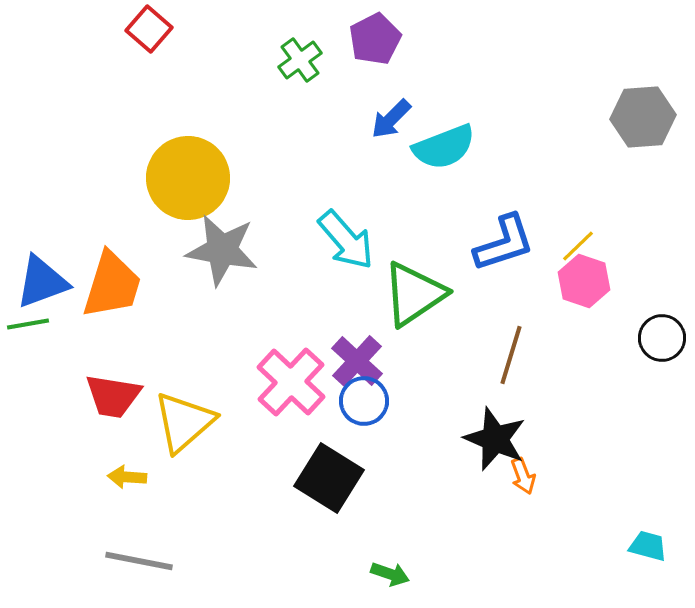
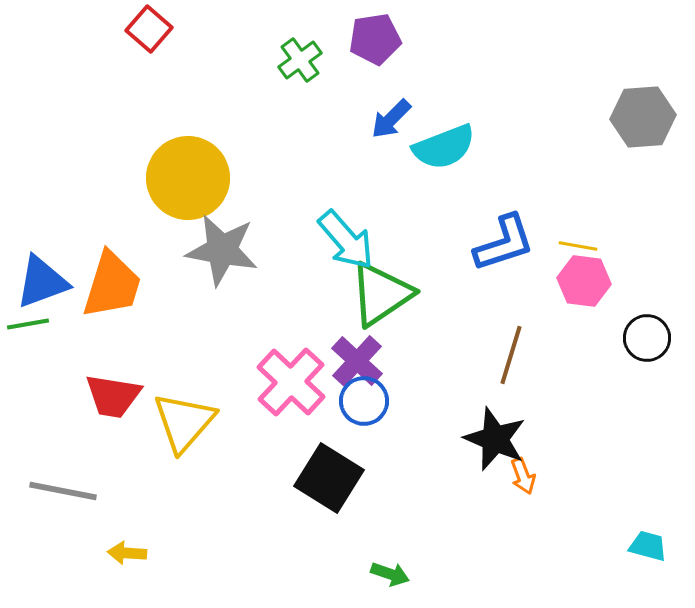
purple pentagon: rotated 18 degrees clockwise
yellow line: rotated 54 degrees clockwise
pink hexagon: rotated 12 degrees counterclockwise
green triangle: moved 33 px left
black circle: moved 15 px left
yellow triangle: rotated 8 degrees counterclockwise
yellow arrow: moved 76 px down
gray line: moved 76 px left, 70 px up
